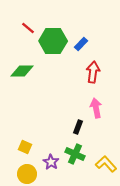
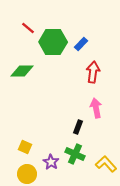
green hexagon: moved 1 px down
